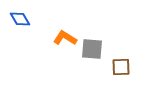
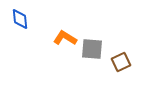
blue diamond: rotated 25 degrees clockwise
brown square: moved 5 px up; rotated 24 degrees counterclockwise
